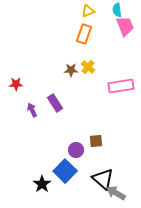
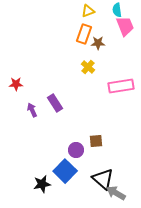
brown star: moved 27 px right, 27 px up
black star: rotated 24 degrees clockwise
